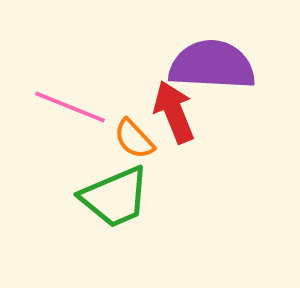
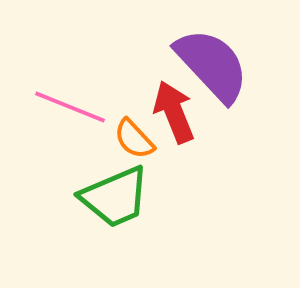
purple semicircle: rotated 44 degrees clockwise
